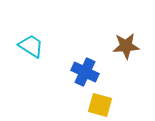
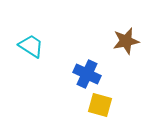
brown star: moved 5 px up; rotated 8 degrees counterclockwise
blue cross: moved 2 px right, 2 px down
